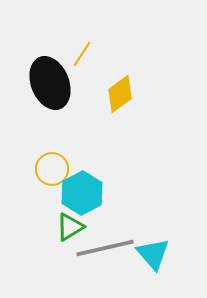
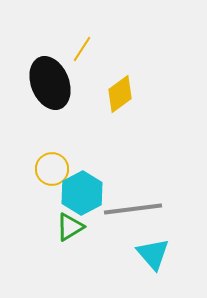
yellow line: moved 5 px up
gray line: moved 28 px right, 39 px up; rotated 6 degrees clockwise
